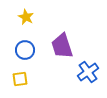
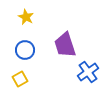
purple trapezoid: moved 3 px right, 1 px up
yellow square: rotated 21 degrees counterclockwise
